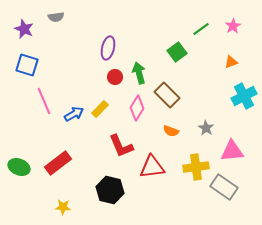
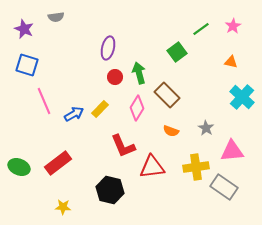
orange triangle: rotated 32 degrees clockwise
cyan cross: moved 2 px left, 1 px down; rotated 20 degrees counterclockwise
red L-shape: moved 2 px right
